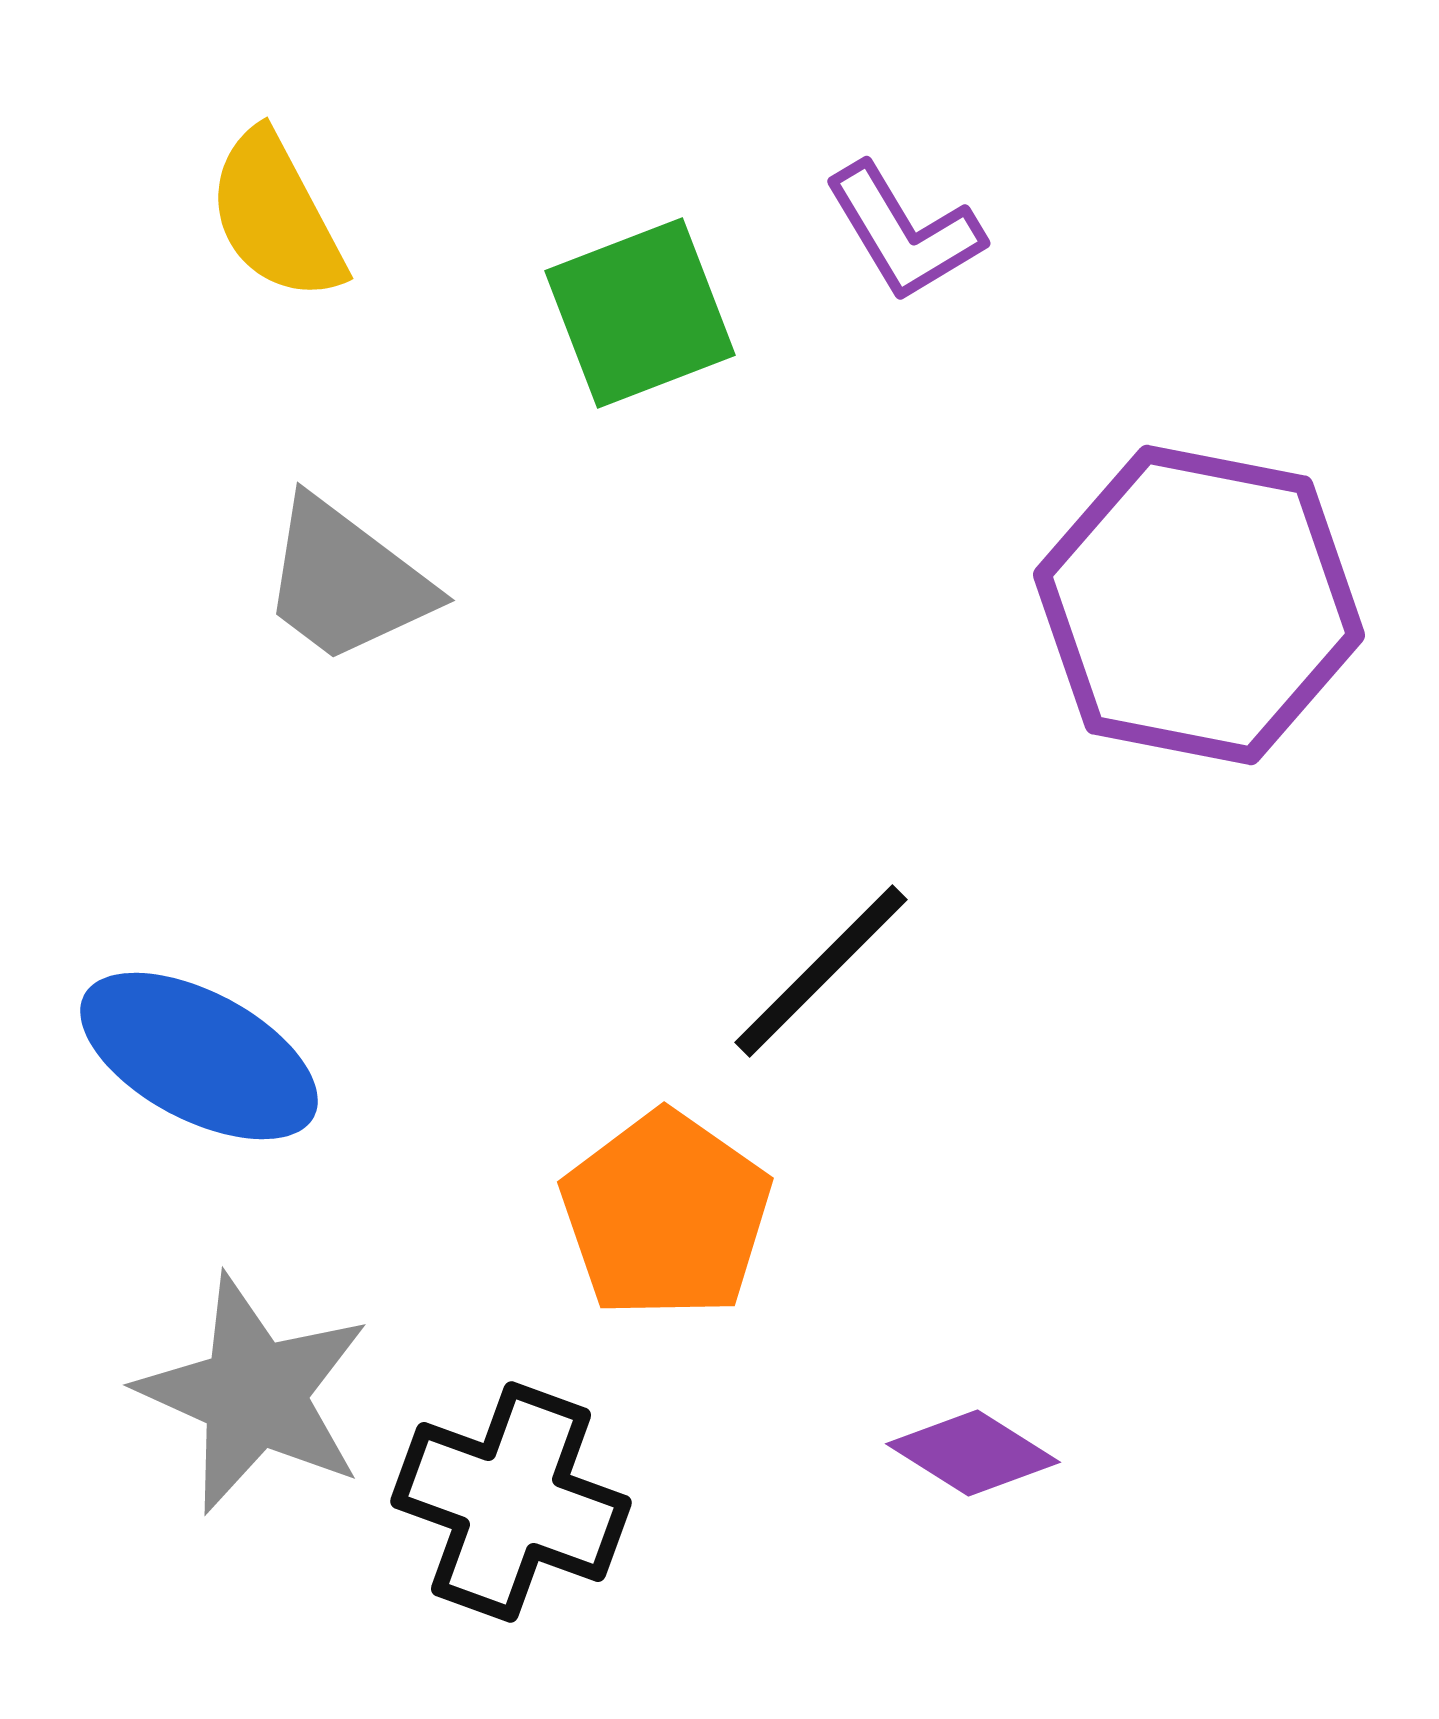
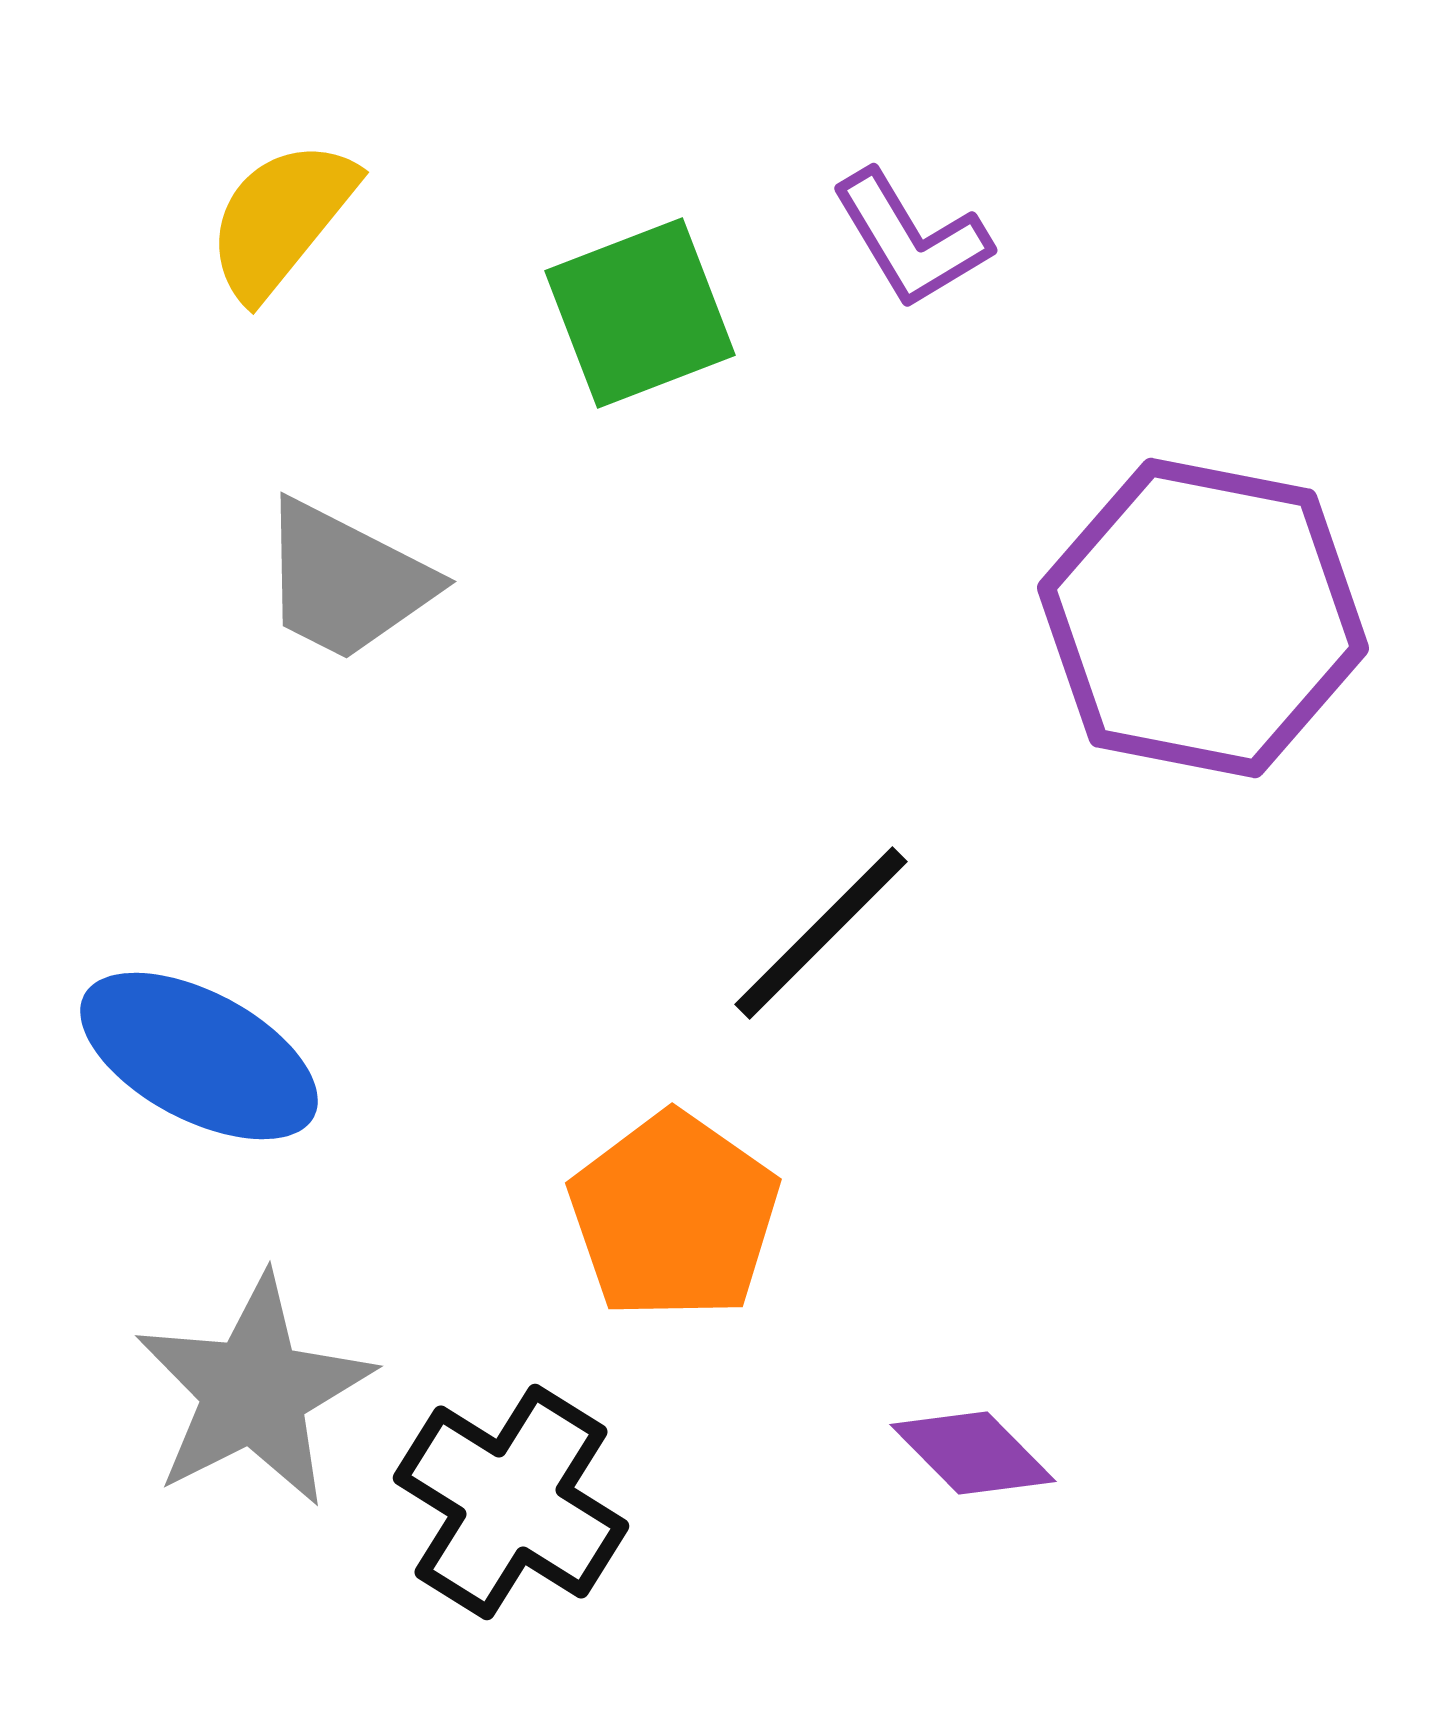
yellow semicircle: moved 5 px right, 3 px down; rotated 67 degrees clockwise
purple L-shape: moved 7 px right, 7 px down
gray trapezoid: rotated 10 degrees counterclockwise
purple hexagon: moved 4 px right, 13 px down
black line: moved 38 px up
orange pentagon: moved 8 px right, 1 px down
gray star: moved 3 px up; rotated 21 degrees clockwise
purple diamond: rotated 13 degrees clockwise
black cross: rotated 12 degrees clockwise
